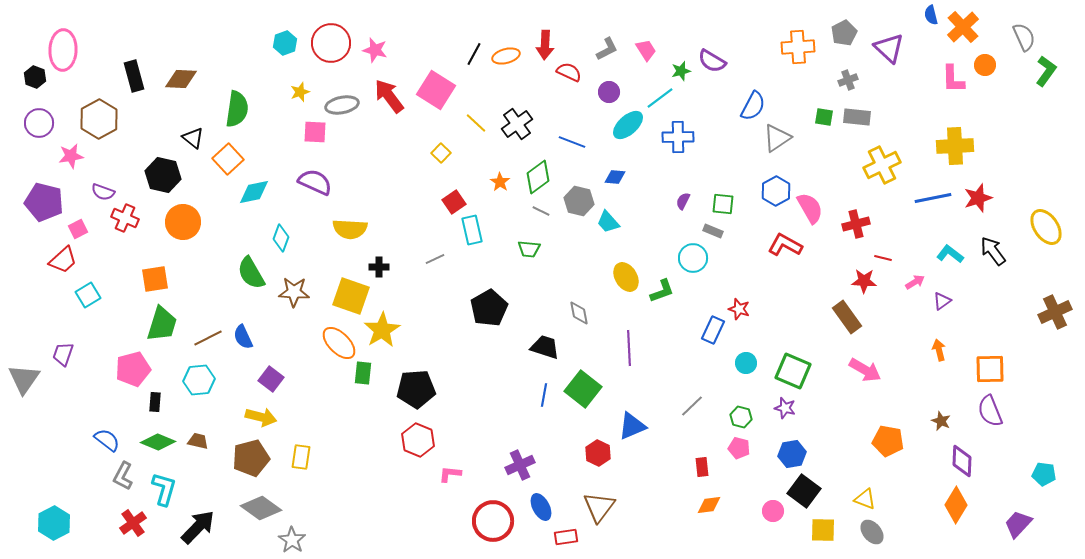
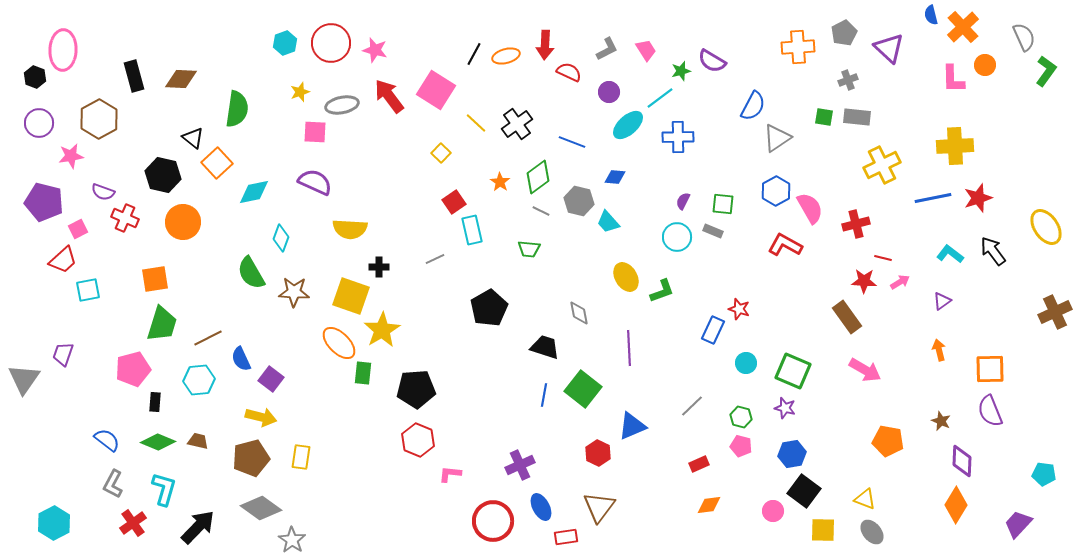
orange square at (228, 159): moved 11 px left, 4 px down
cyan circle at (693, 258): moved 16 px left, 21 px up
pink arrow at (915, 282): moved 15 px left
cyan square at (88, 295): moved 5 px up; rotated 20 degrees clockwise
blue semicircle at (243, 337): moved 2 px left, 22 px down
pink pentagon at (739, 448): moved 2 px right, 2 px up
red rectangle at (702, 467): moved 3 px left, 3 px up; rotated 72 degrees clockwise
gray L-shape at (123, 476): moved 10 px left, 8 px down
